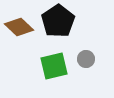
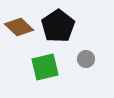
black pentagon: moved 5 px down
green square: moved 9 px left, 1 px down
